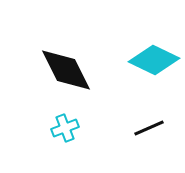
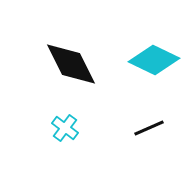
black diamond: moved 5 px right, 6 px up
cyan cross: rotated 32 degrees counterclockwise
